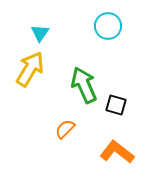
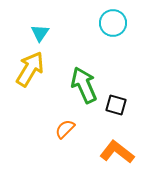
cyan circle: moved 5 px right, 3 px up
